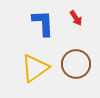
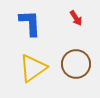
blue L-shape: moved 13 px left
yellow triangle: moved 2 px left
